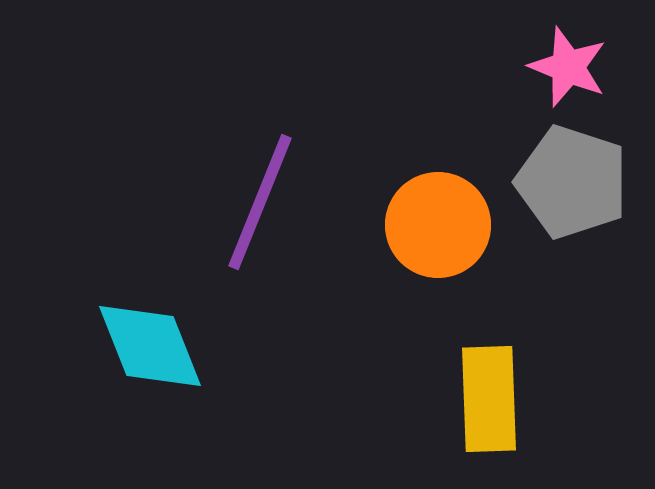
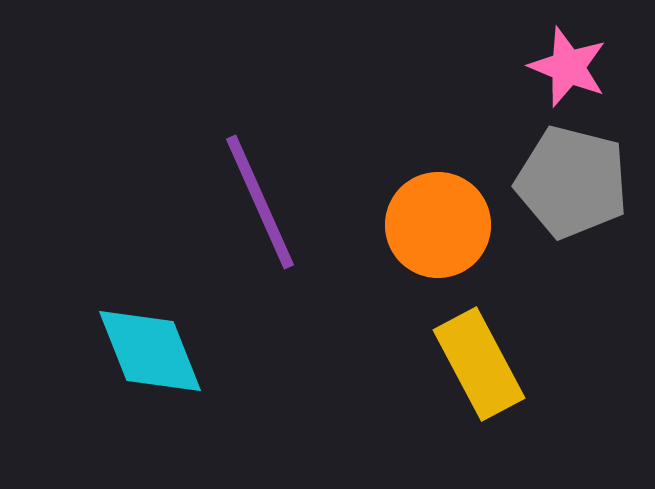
gray pentagon: rotated 4 degrees counterclockwise
purple line: rotated 46 degrees counterclockwise
cyan diamond: moved 5 px down
yellow rectangle: moved 10 px left, 35 px up; rotated 26 degrees counterclockwise
